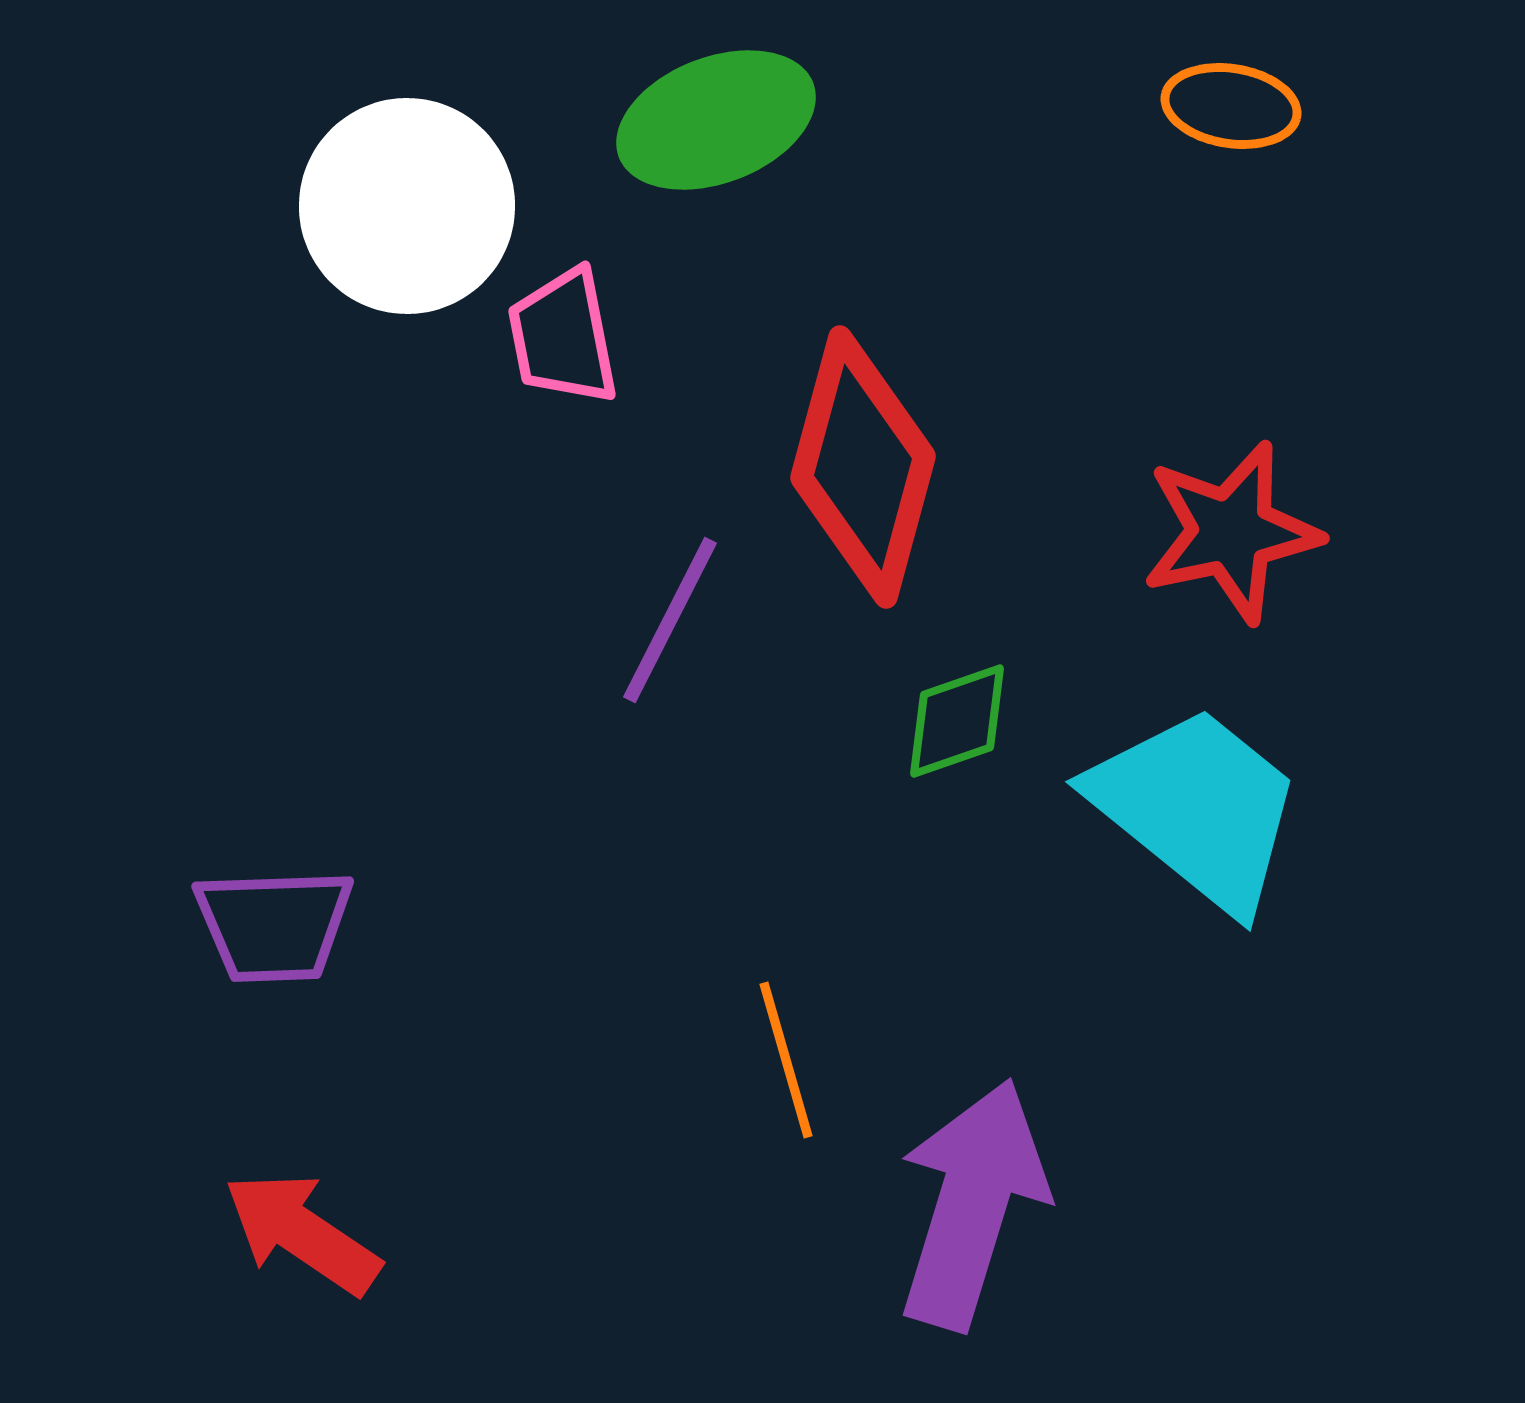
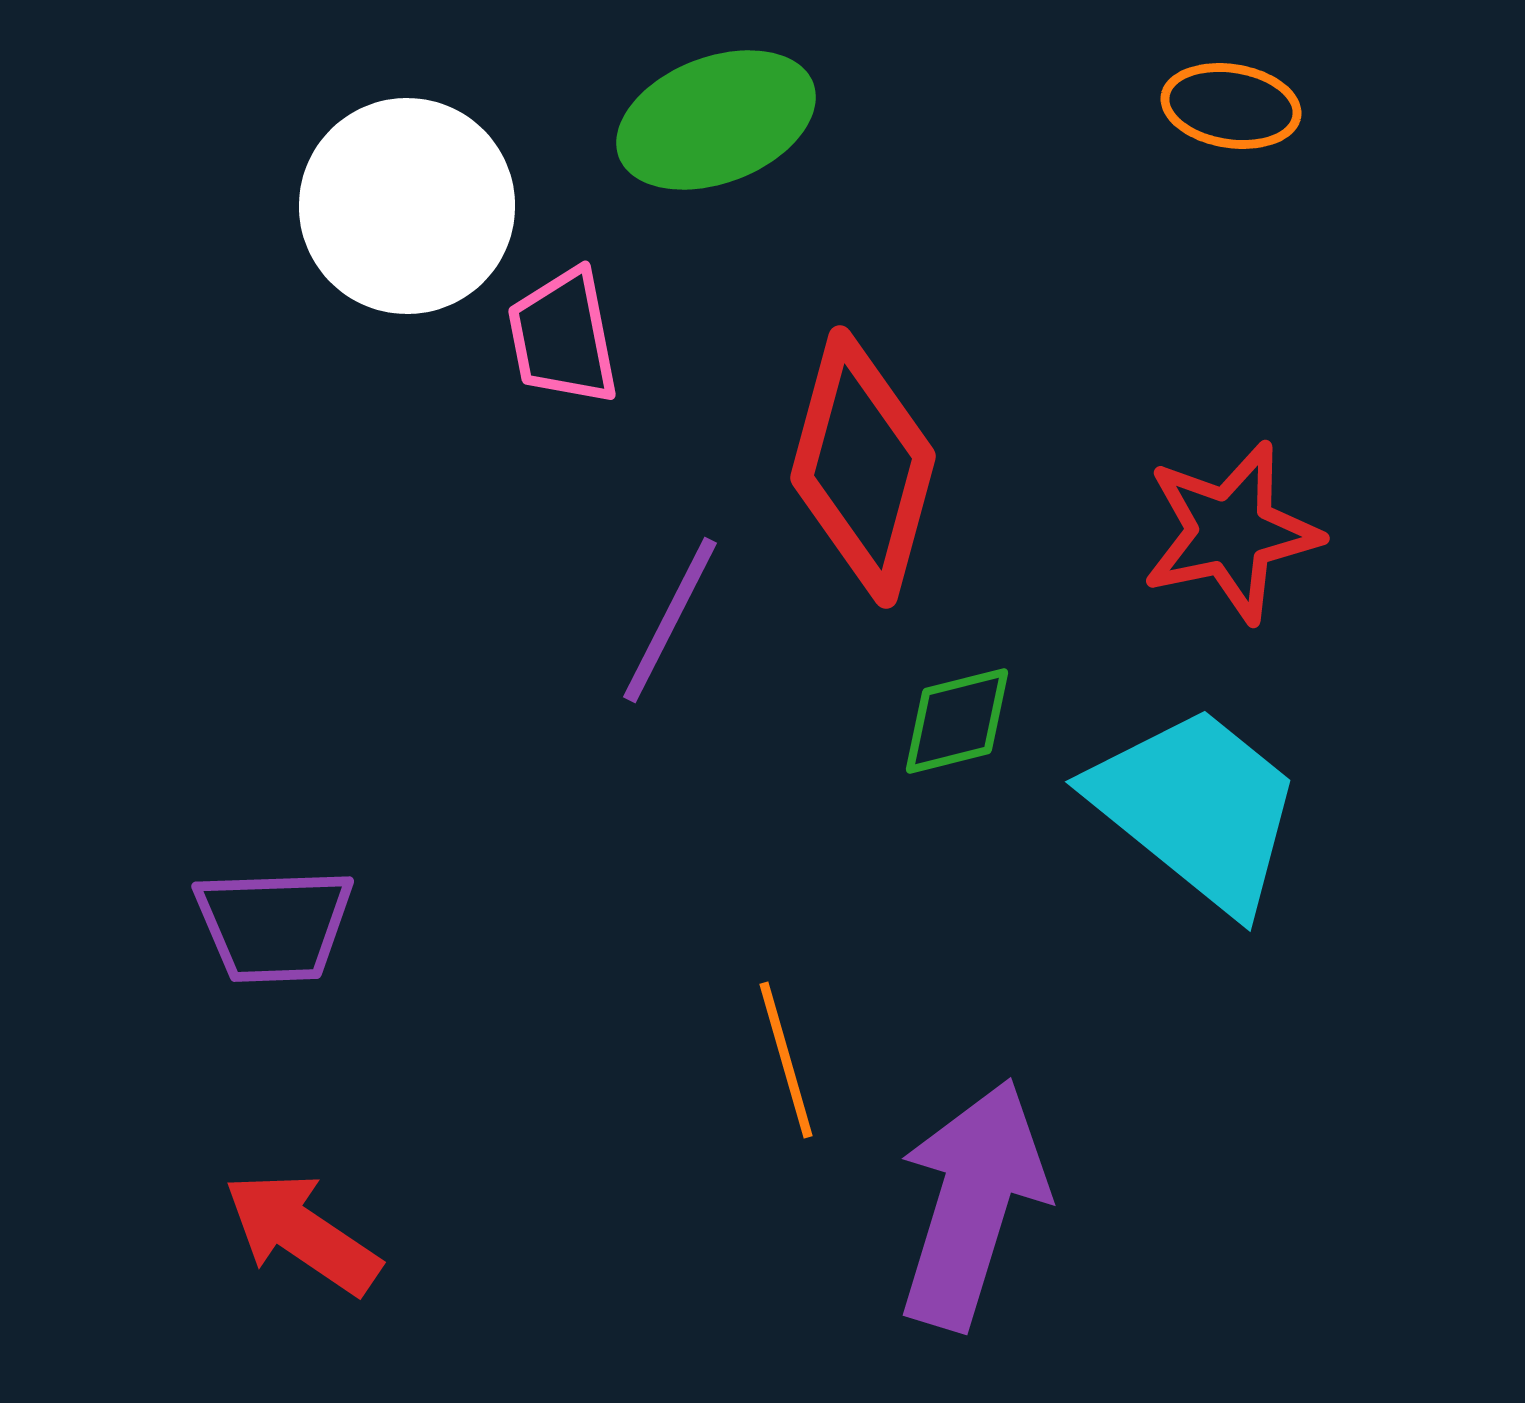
green diamond: rotated 5 degrees clockwise
